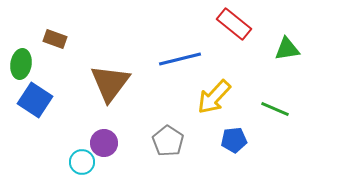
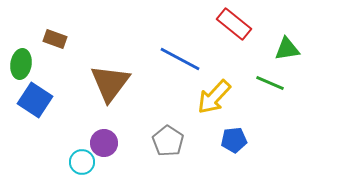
blue line: rotated 42 degrees clockwise
green line: moved 5 px left, 26 px up
